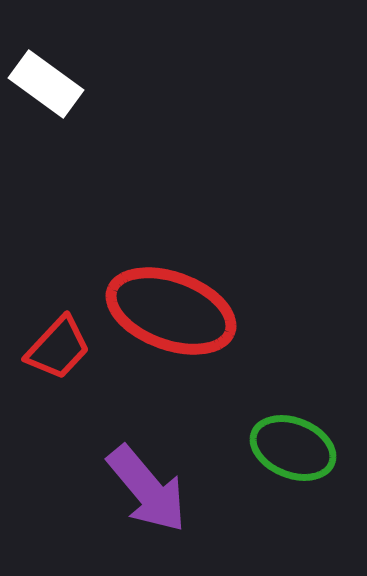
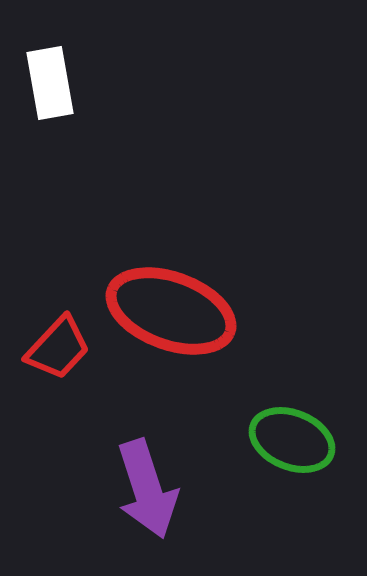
white rectangle: moved 4 px right, 1 px up; rotated 44 degrees clockwise
green ellipse: moved 1 px left, 8 px up
purple arrow: rotated 22 degrees clockwise
